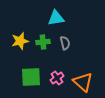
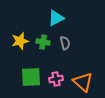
cyan triangle: rotated 18 degrees counterclockwise
green cross: rotated 16 degrees clockwise
pink cross: moved 1 px left, 1 px down; rotated 24 degrees clockwise
